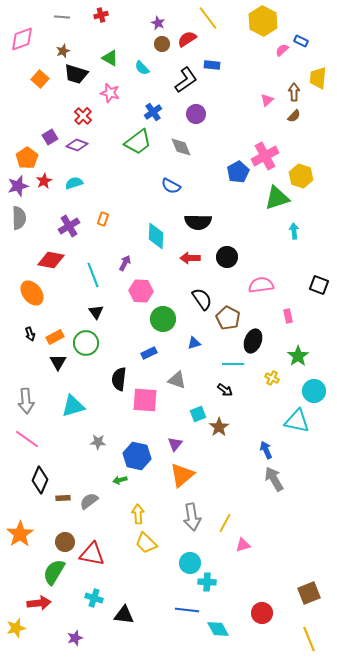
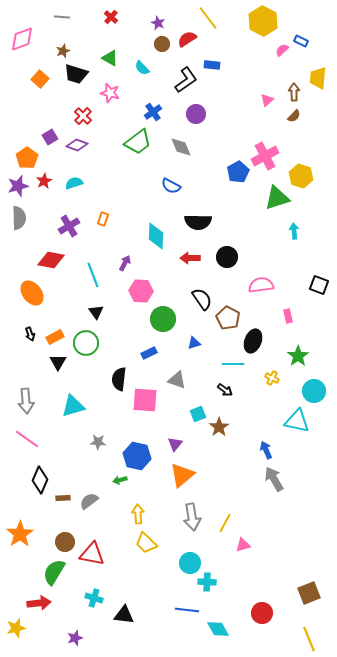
red cross at (101, 15): moved 10 px right, 2 px down; rotated 32 degrees counterclockwise
